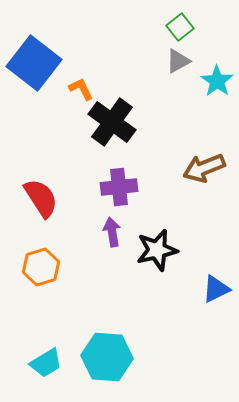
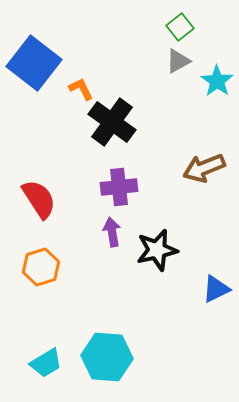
red semicircle: moved 2 px left, 1 px down
